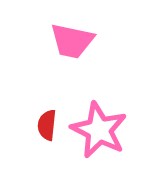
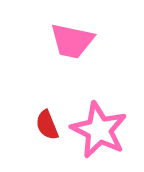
red semicircle: rotated 28 degrees counterclockwise
